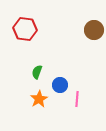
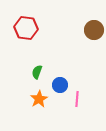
red hexagon: moved 1 px right, 1 px up
